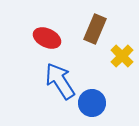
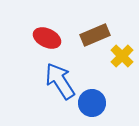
brown rectangle: moved 6 px down; rotated 44 degrees clockwise
